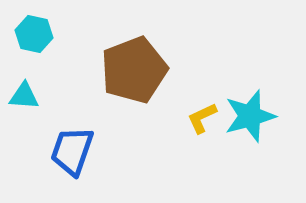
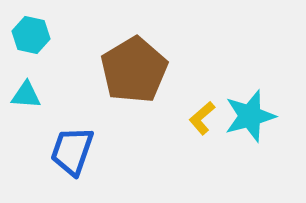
cyan hexagon: moved 3 px left, 1 px down
brown pentagon: rotated 10 degrees counterclockwise
cyan triangle: moved 2 px right, 1 px up
yellow L-shape: rotated 16 degrees counterclockwise
